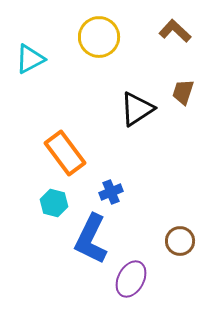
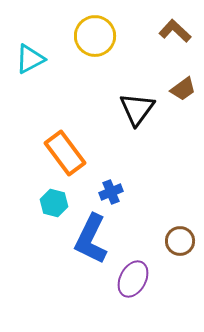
yellow circle: moved 4 px left, 1 px up
brown trapezoid: moved 3 px up; rotated 144 degrees counterclockwise
black triangle: rotated 21 degrees counterclockwise
purple ellipse: moved 2 px right
